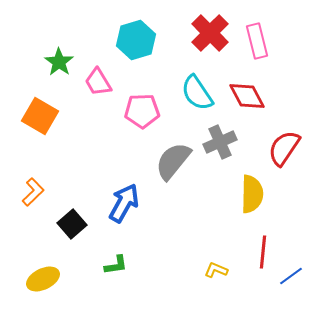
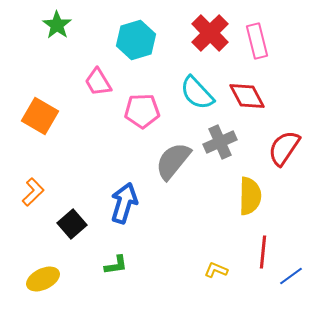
green star: moved 2 px left, 37 px up
cyan semicircle: rotated 9 degrees counterclockwise
yellow semicircle: moved 2 px left, 2 px down
blue arrow: rotated 12 degrees counterclockwise
